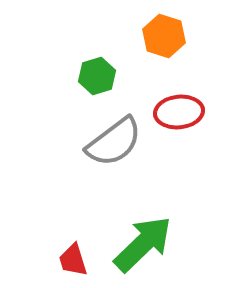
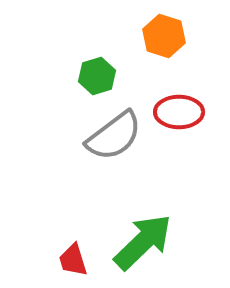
red ellipse: rotated 6 degrees clockwise
gray semicircle: moved 6 px up
green arrow: moved 2 px up
